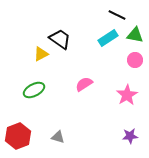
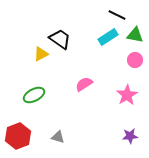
cyan rectangle: moved 1 px up
green ellipse: moved 5 px down
